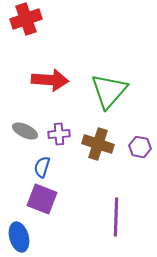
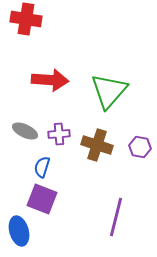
red cross: rotated 28 degrees clockwise
brown cross: moved 1 px left, 1 px down
purple line: rotated 12 degrees clockwise
blue ellipse: moved 6 px up
